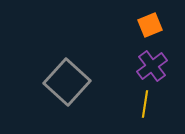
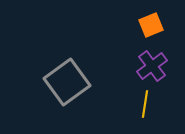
orange square: moved 1 px right
gray square: rotated 12 degrees clockwise
